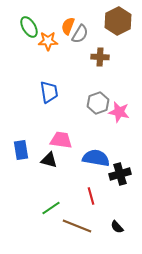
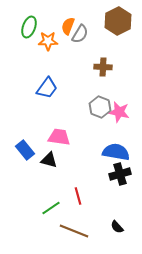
green ellipse: rotated 50 degrees clockwise
brown cross: moved 3 px right, 10 px down
blue trapezoid: moved 2 px left, 4 px up; rotated 45 degrees clockwise
gray hexagon: moved 2 px right, 4 px down; rotated 20 degrees counterclockwise
pink trapezoid: moved 2 px left, 3 px up
blue rectangle: moved 4 px right; rotated 30 degrees counterclockwise
blue semicircle: moved 20 px right, 6 px up
red line: moved 13 px left
brown line: moved 3 px left, 5 px down
